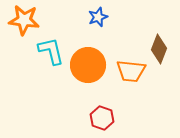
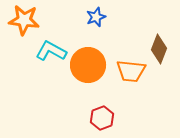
blue star: moved 2 px left
cyan L-shape: rotated 48 degrees counterclockwise
red hexagon: rotated 20 degrees clockwise
